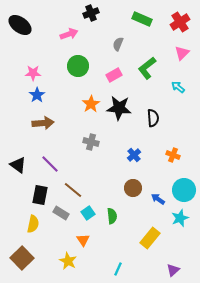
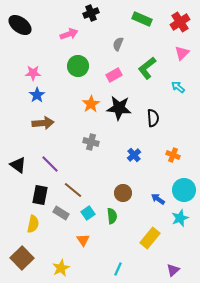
brown circle: moved 10 px left, 5 px down
yellow star: moved 7 px left, 7 px down; rotated 18 degrees clockwise
